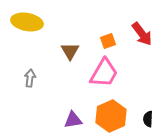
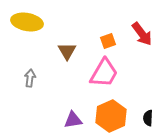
brown triangle: moved 3 px left
black semicircle: moved 1 px up
